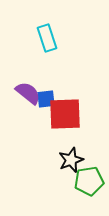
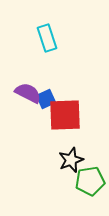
purple semicircle: rotated 12 degrees counterclockwise
blue square: rotated 18 degrees counterclockwise
red square: moved 1 px down
green pentagon: moved 1 px right
